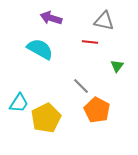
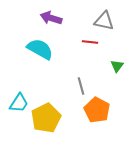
gray line: rotated 30 degrees clockwise
